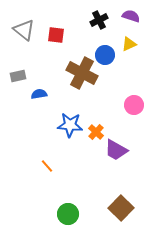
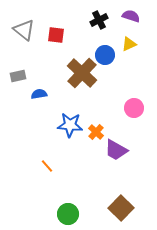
brown cross: rotated 16 degrees clockwise
pink circle: moved 3 px down
